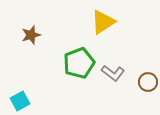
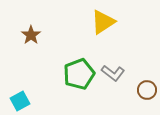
brown star: rotated 18 degrees counterclockwise
green pentagon: moved 11 px down
brown circle: moved 1 px left, 8 px down
